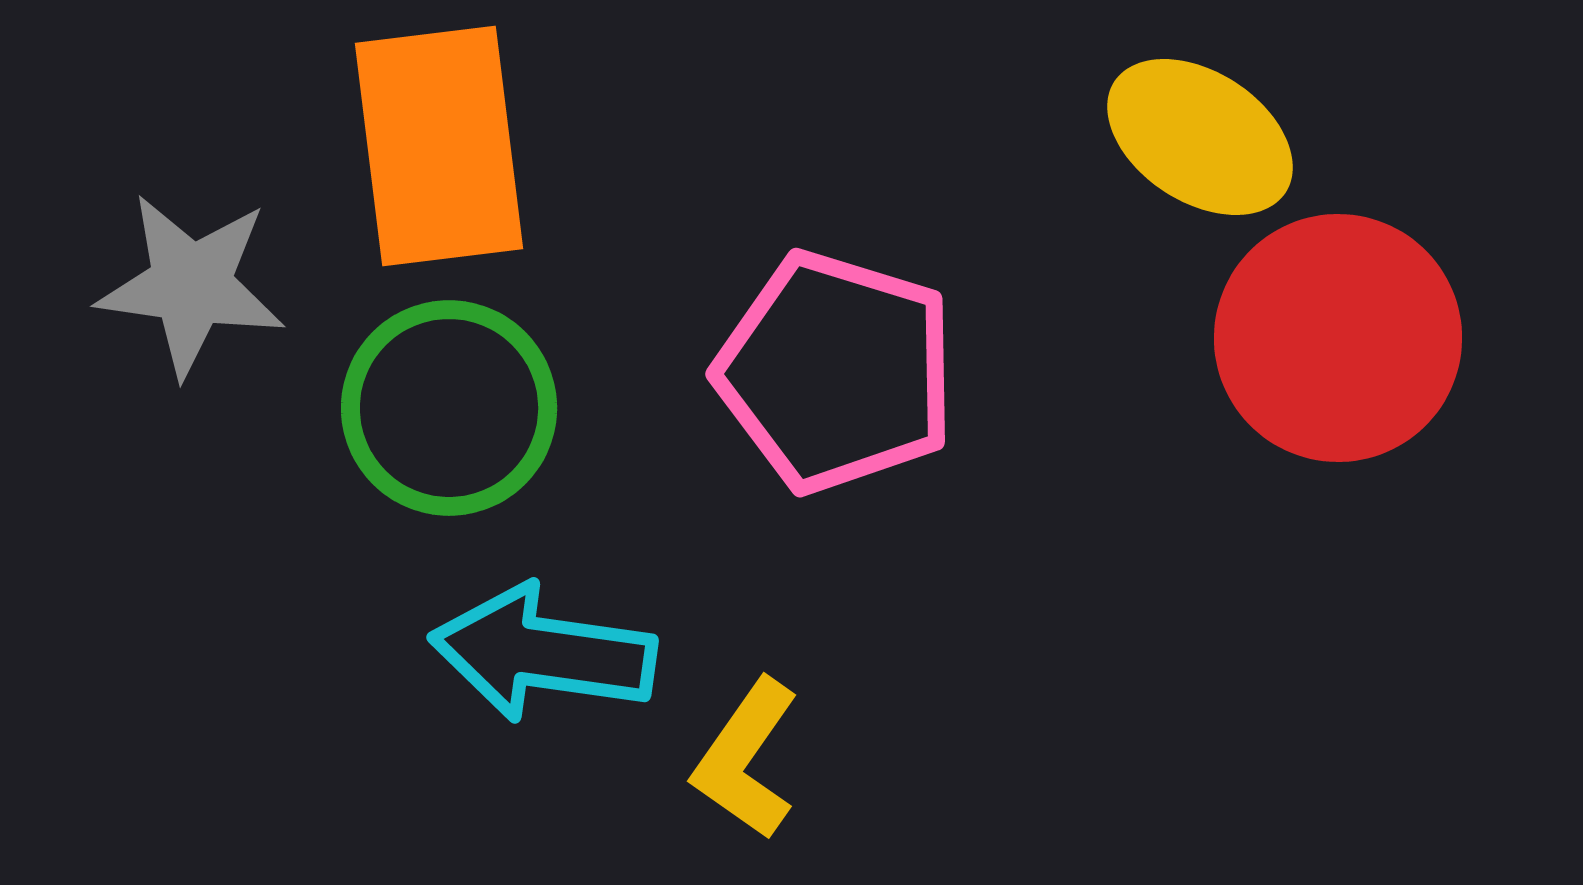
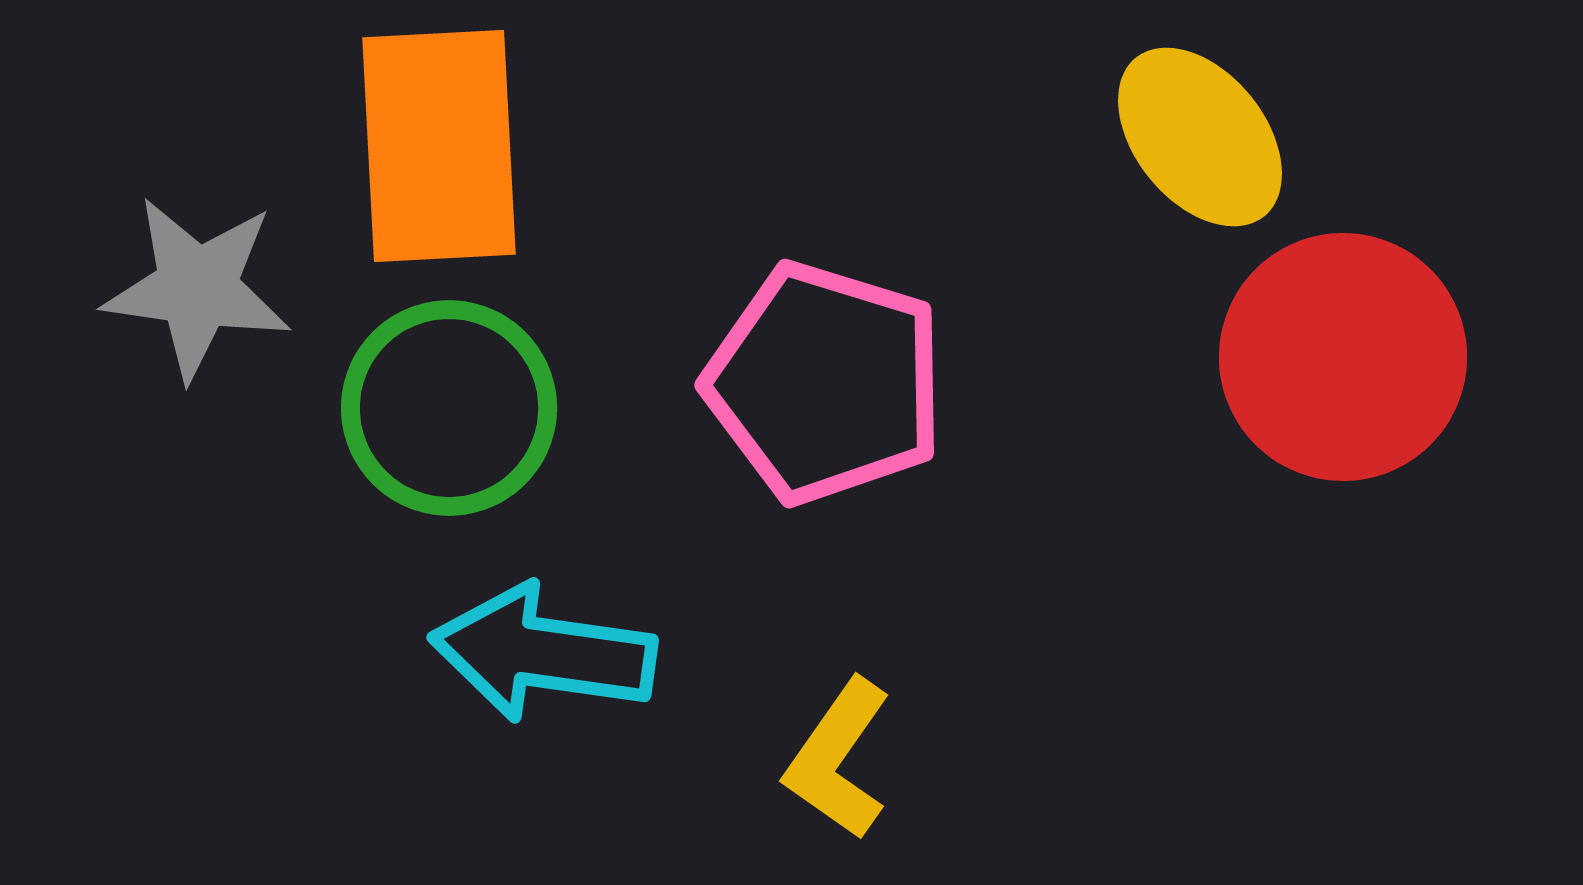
yellow ellipse: rotated 18 degrees clockwise
orange rectangle: rotated 4 degrees clockwise
gray star: moved 6 px right, 3 px down
red circle: moved 5 px right, 19 px down
pink pentagon: moved 11 px left, 11 px down
yellow L-shape: moved 92 px right
